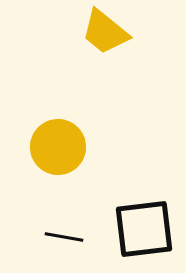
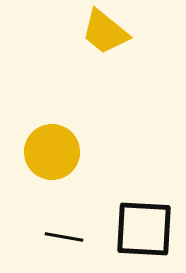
yellow circle: moved 6 px left, 5 px down
black square: rotated 10 degrees clockwise
